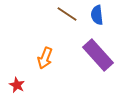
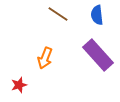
brown line: moved 9 px left
red star: moved 2 px right; rotated 28 degrees clockwise
